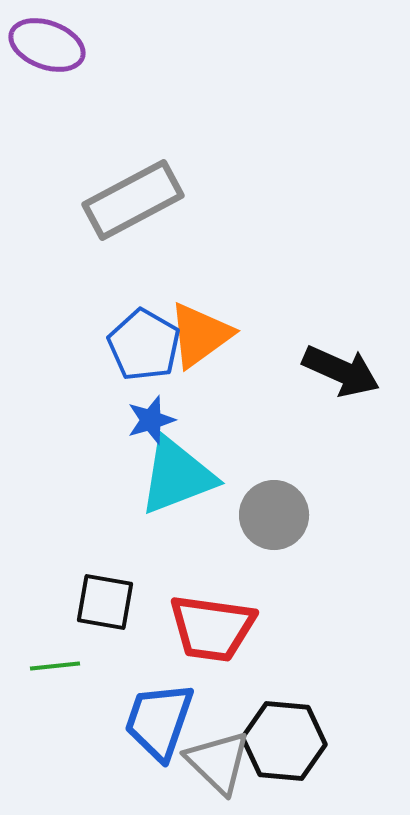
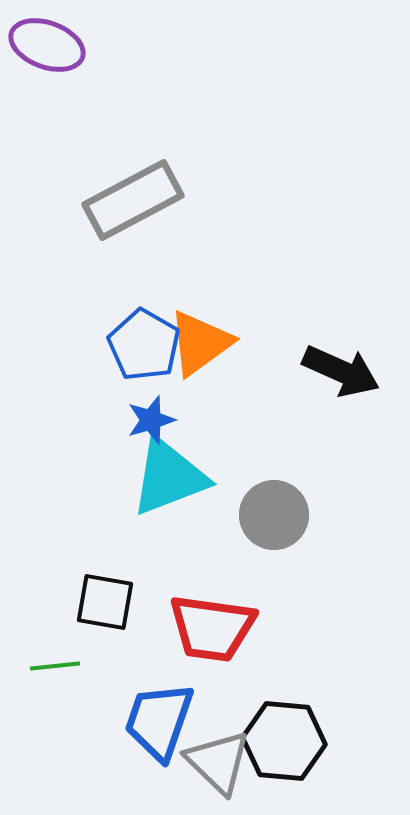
orange triangle: moved 8 px down
cyan triangle: moved 8 px left, 1 px down
